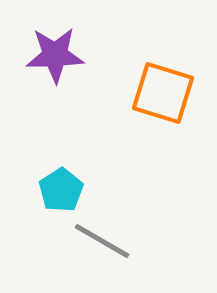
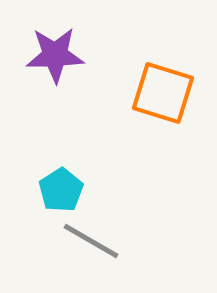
gray line: moved 11 px left
